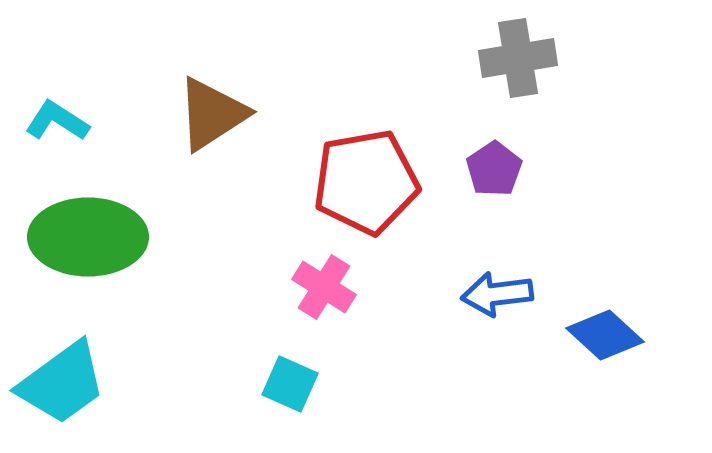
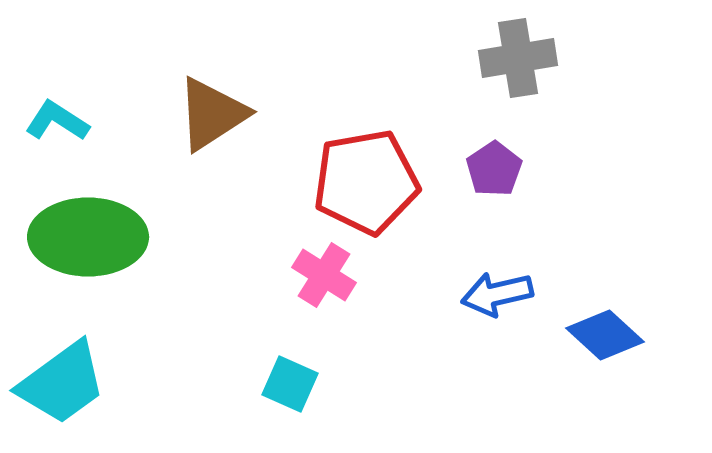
pink cross: moved 12 px up
blue arrow: rotated 6 degrees counterclockwise
